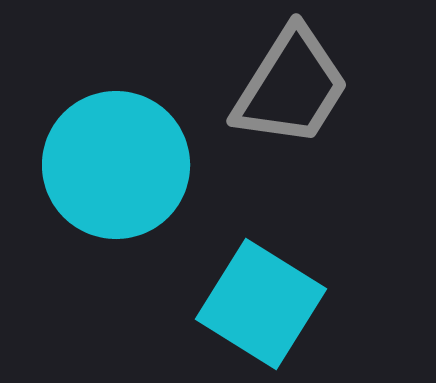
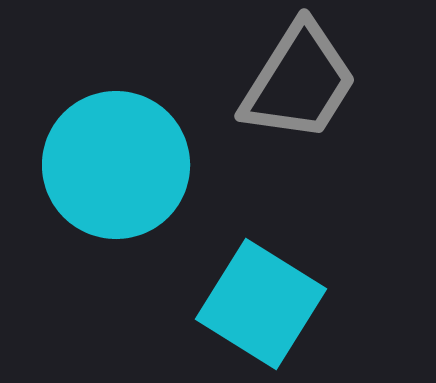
gray trapezoid: moved 8 px right, 5 px up
